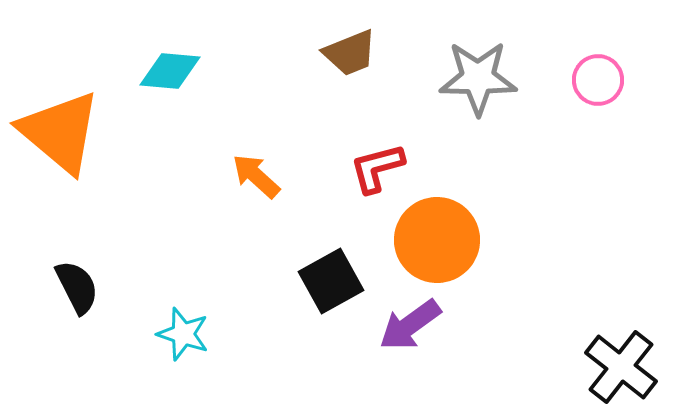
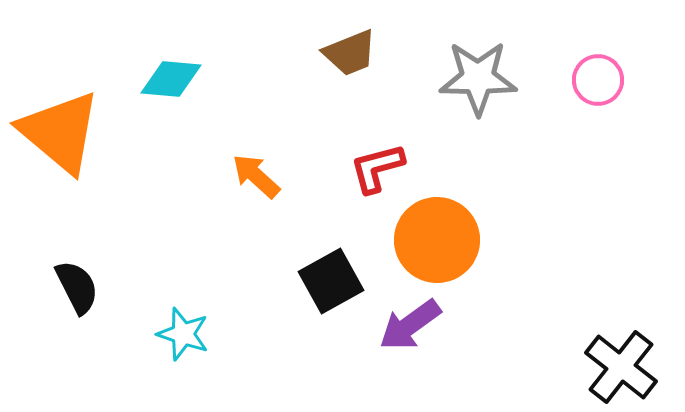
cyan diamond: moved 1 px right, 8 px down
